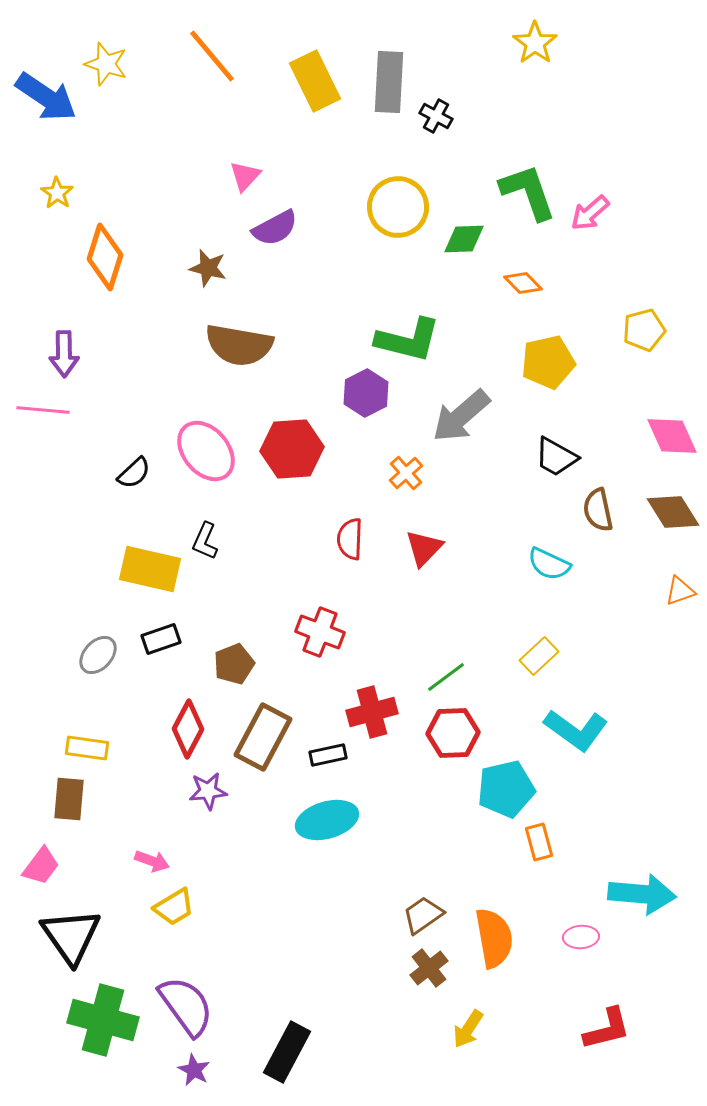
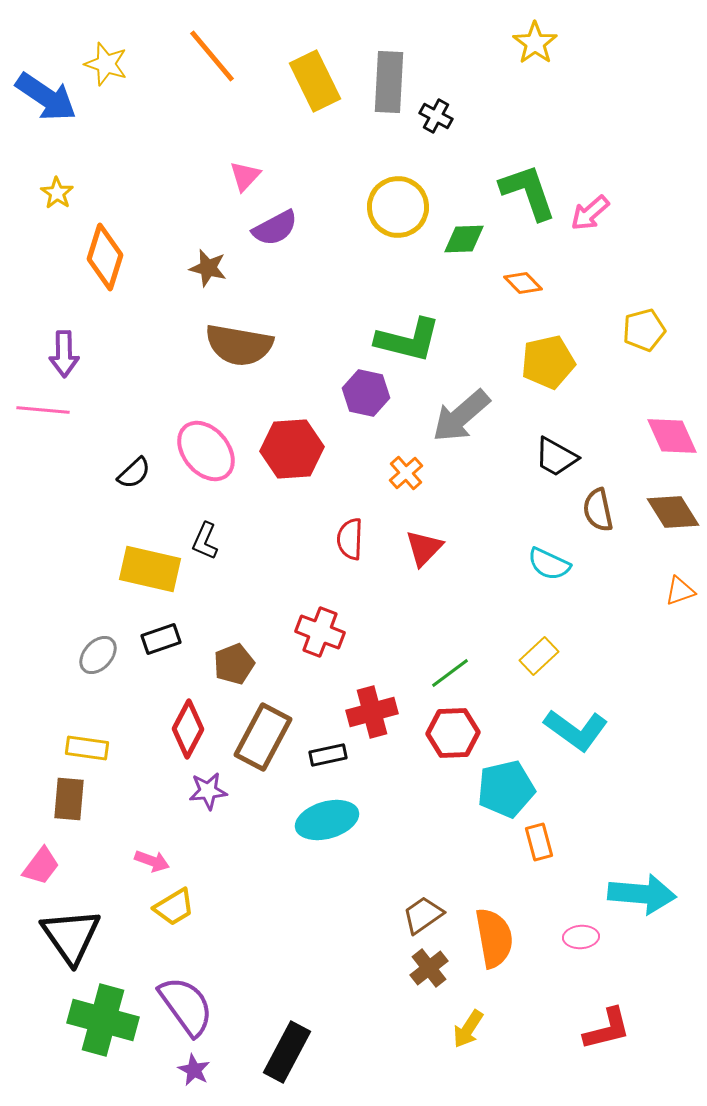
purple hexagon at (366, 393): rotated 21 degrees counterclockwise
green line at (446, 677): moved 4 px right, 4 px up
